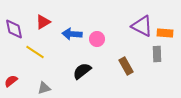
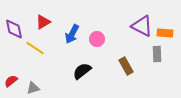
blue arrow: rotated 66 degrees counterclockwise
yellow line: moved 4 px up
gray triangle: moved 11 px left
